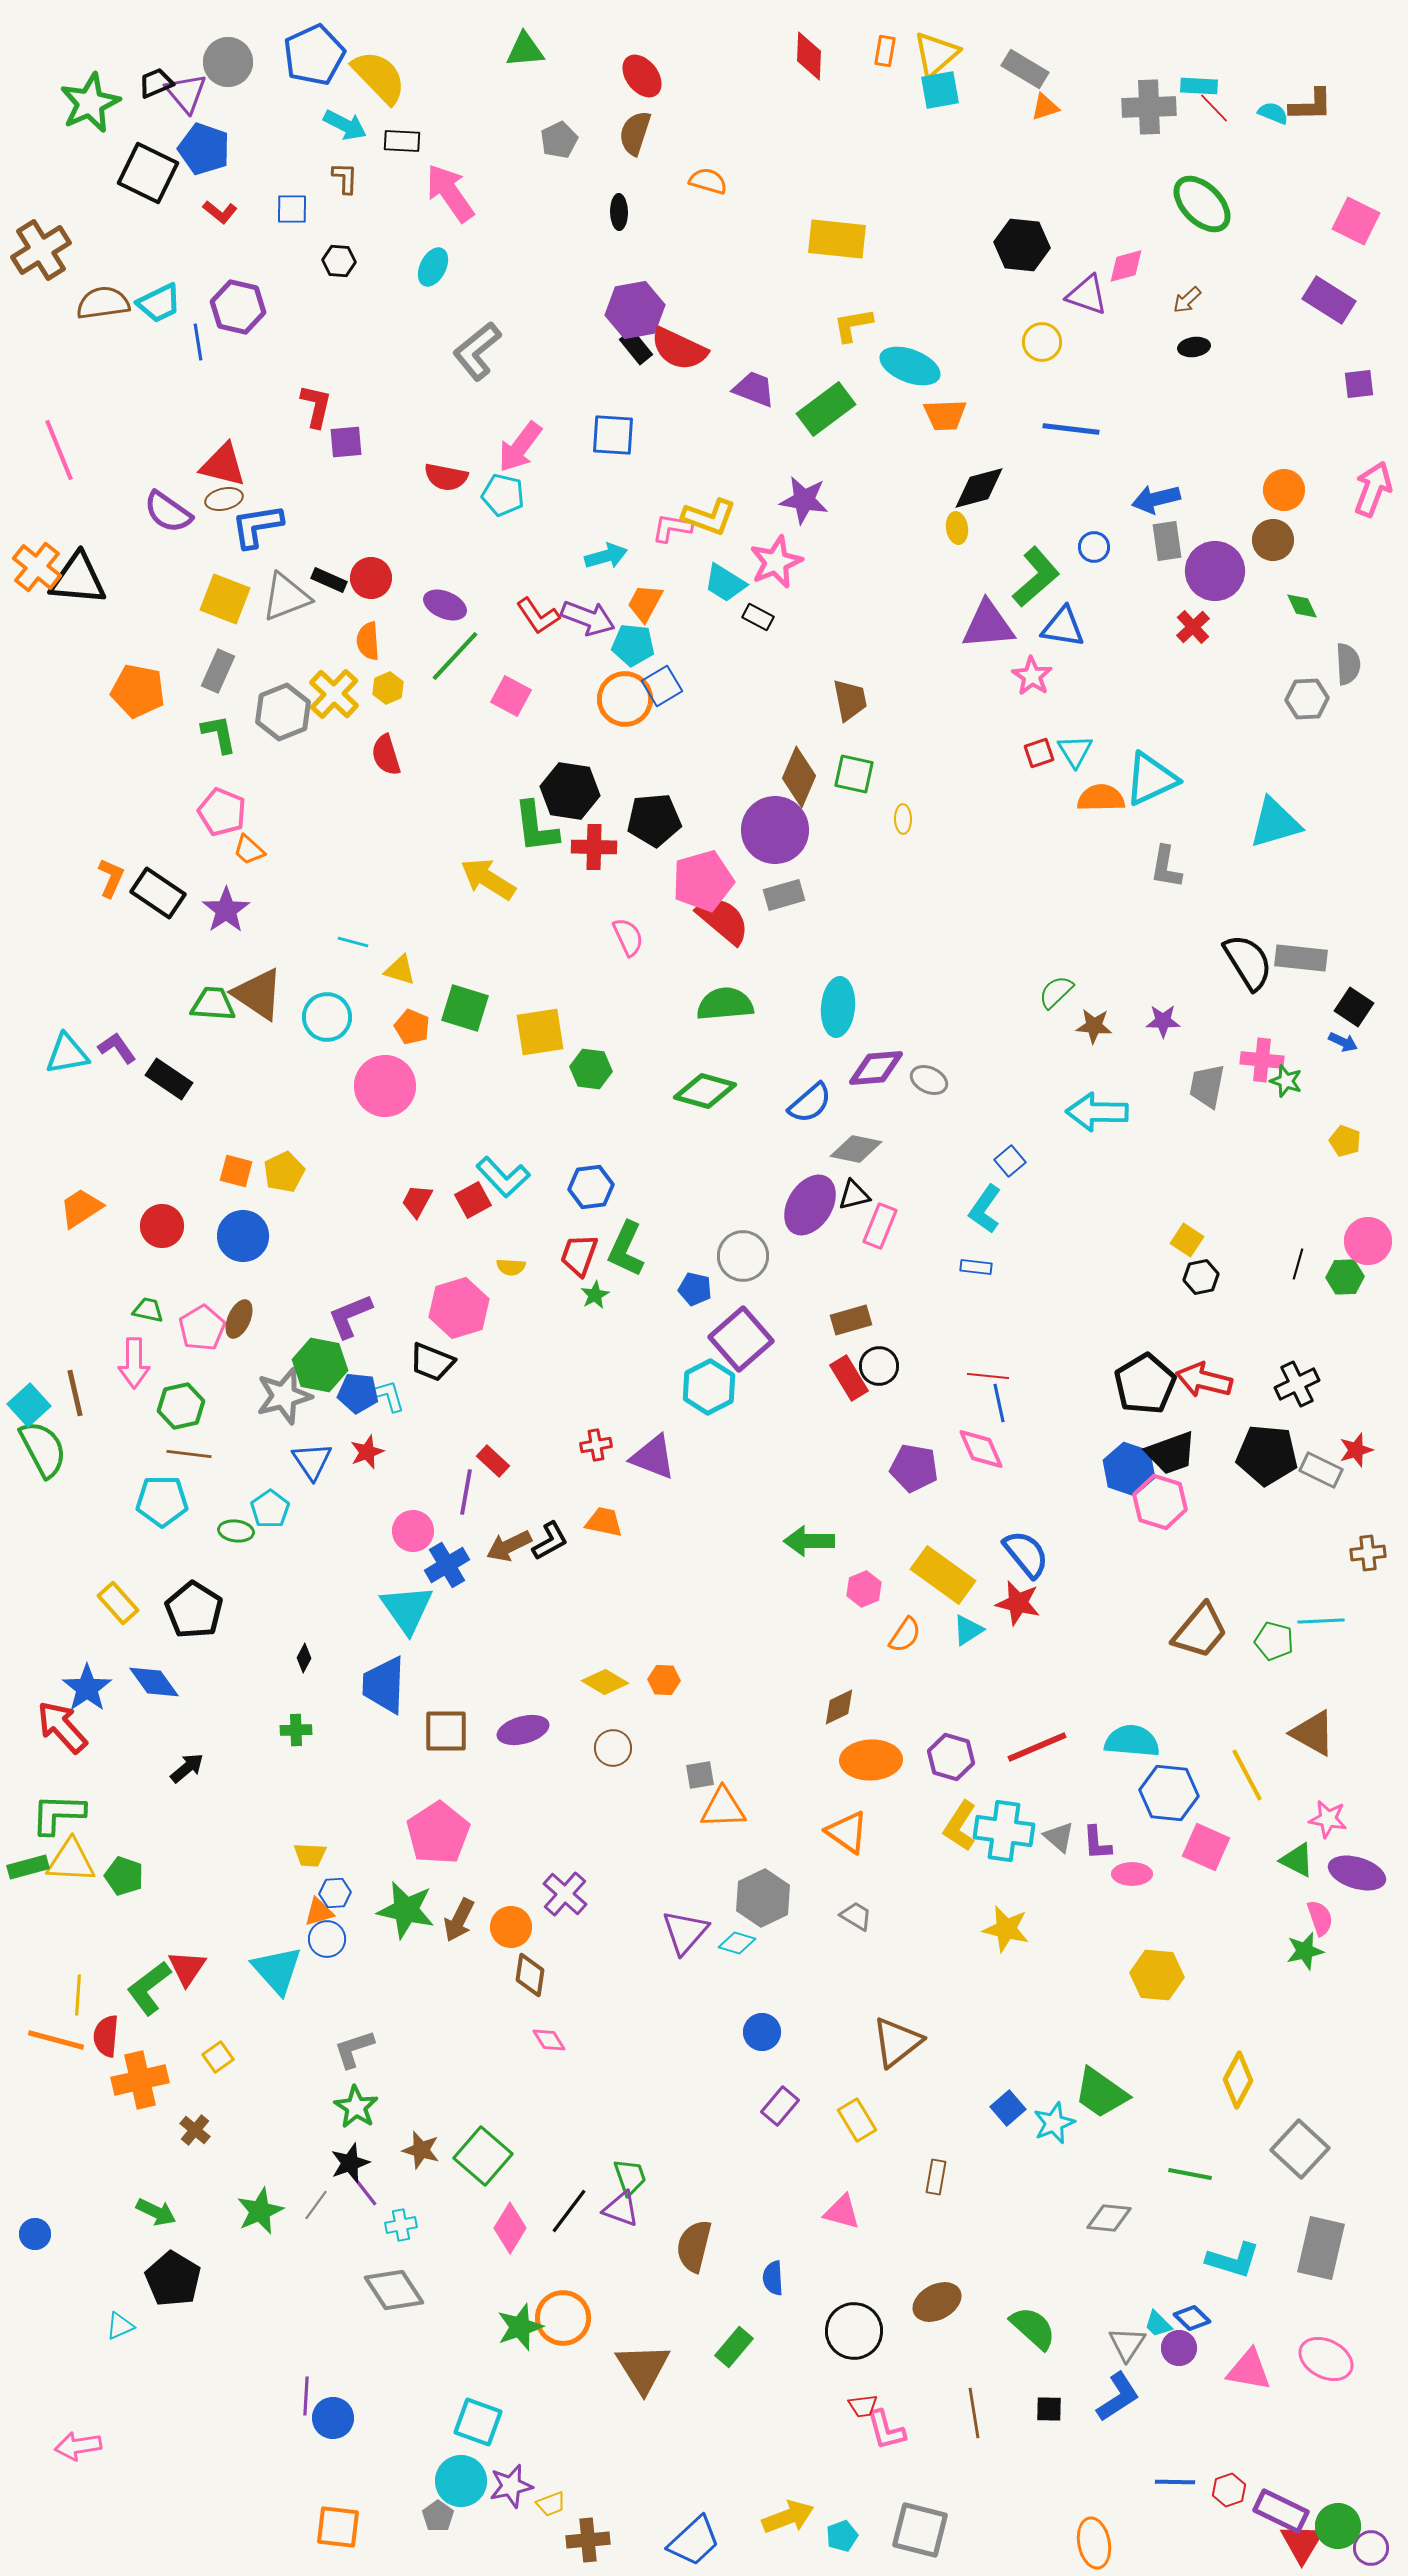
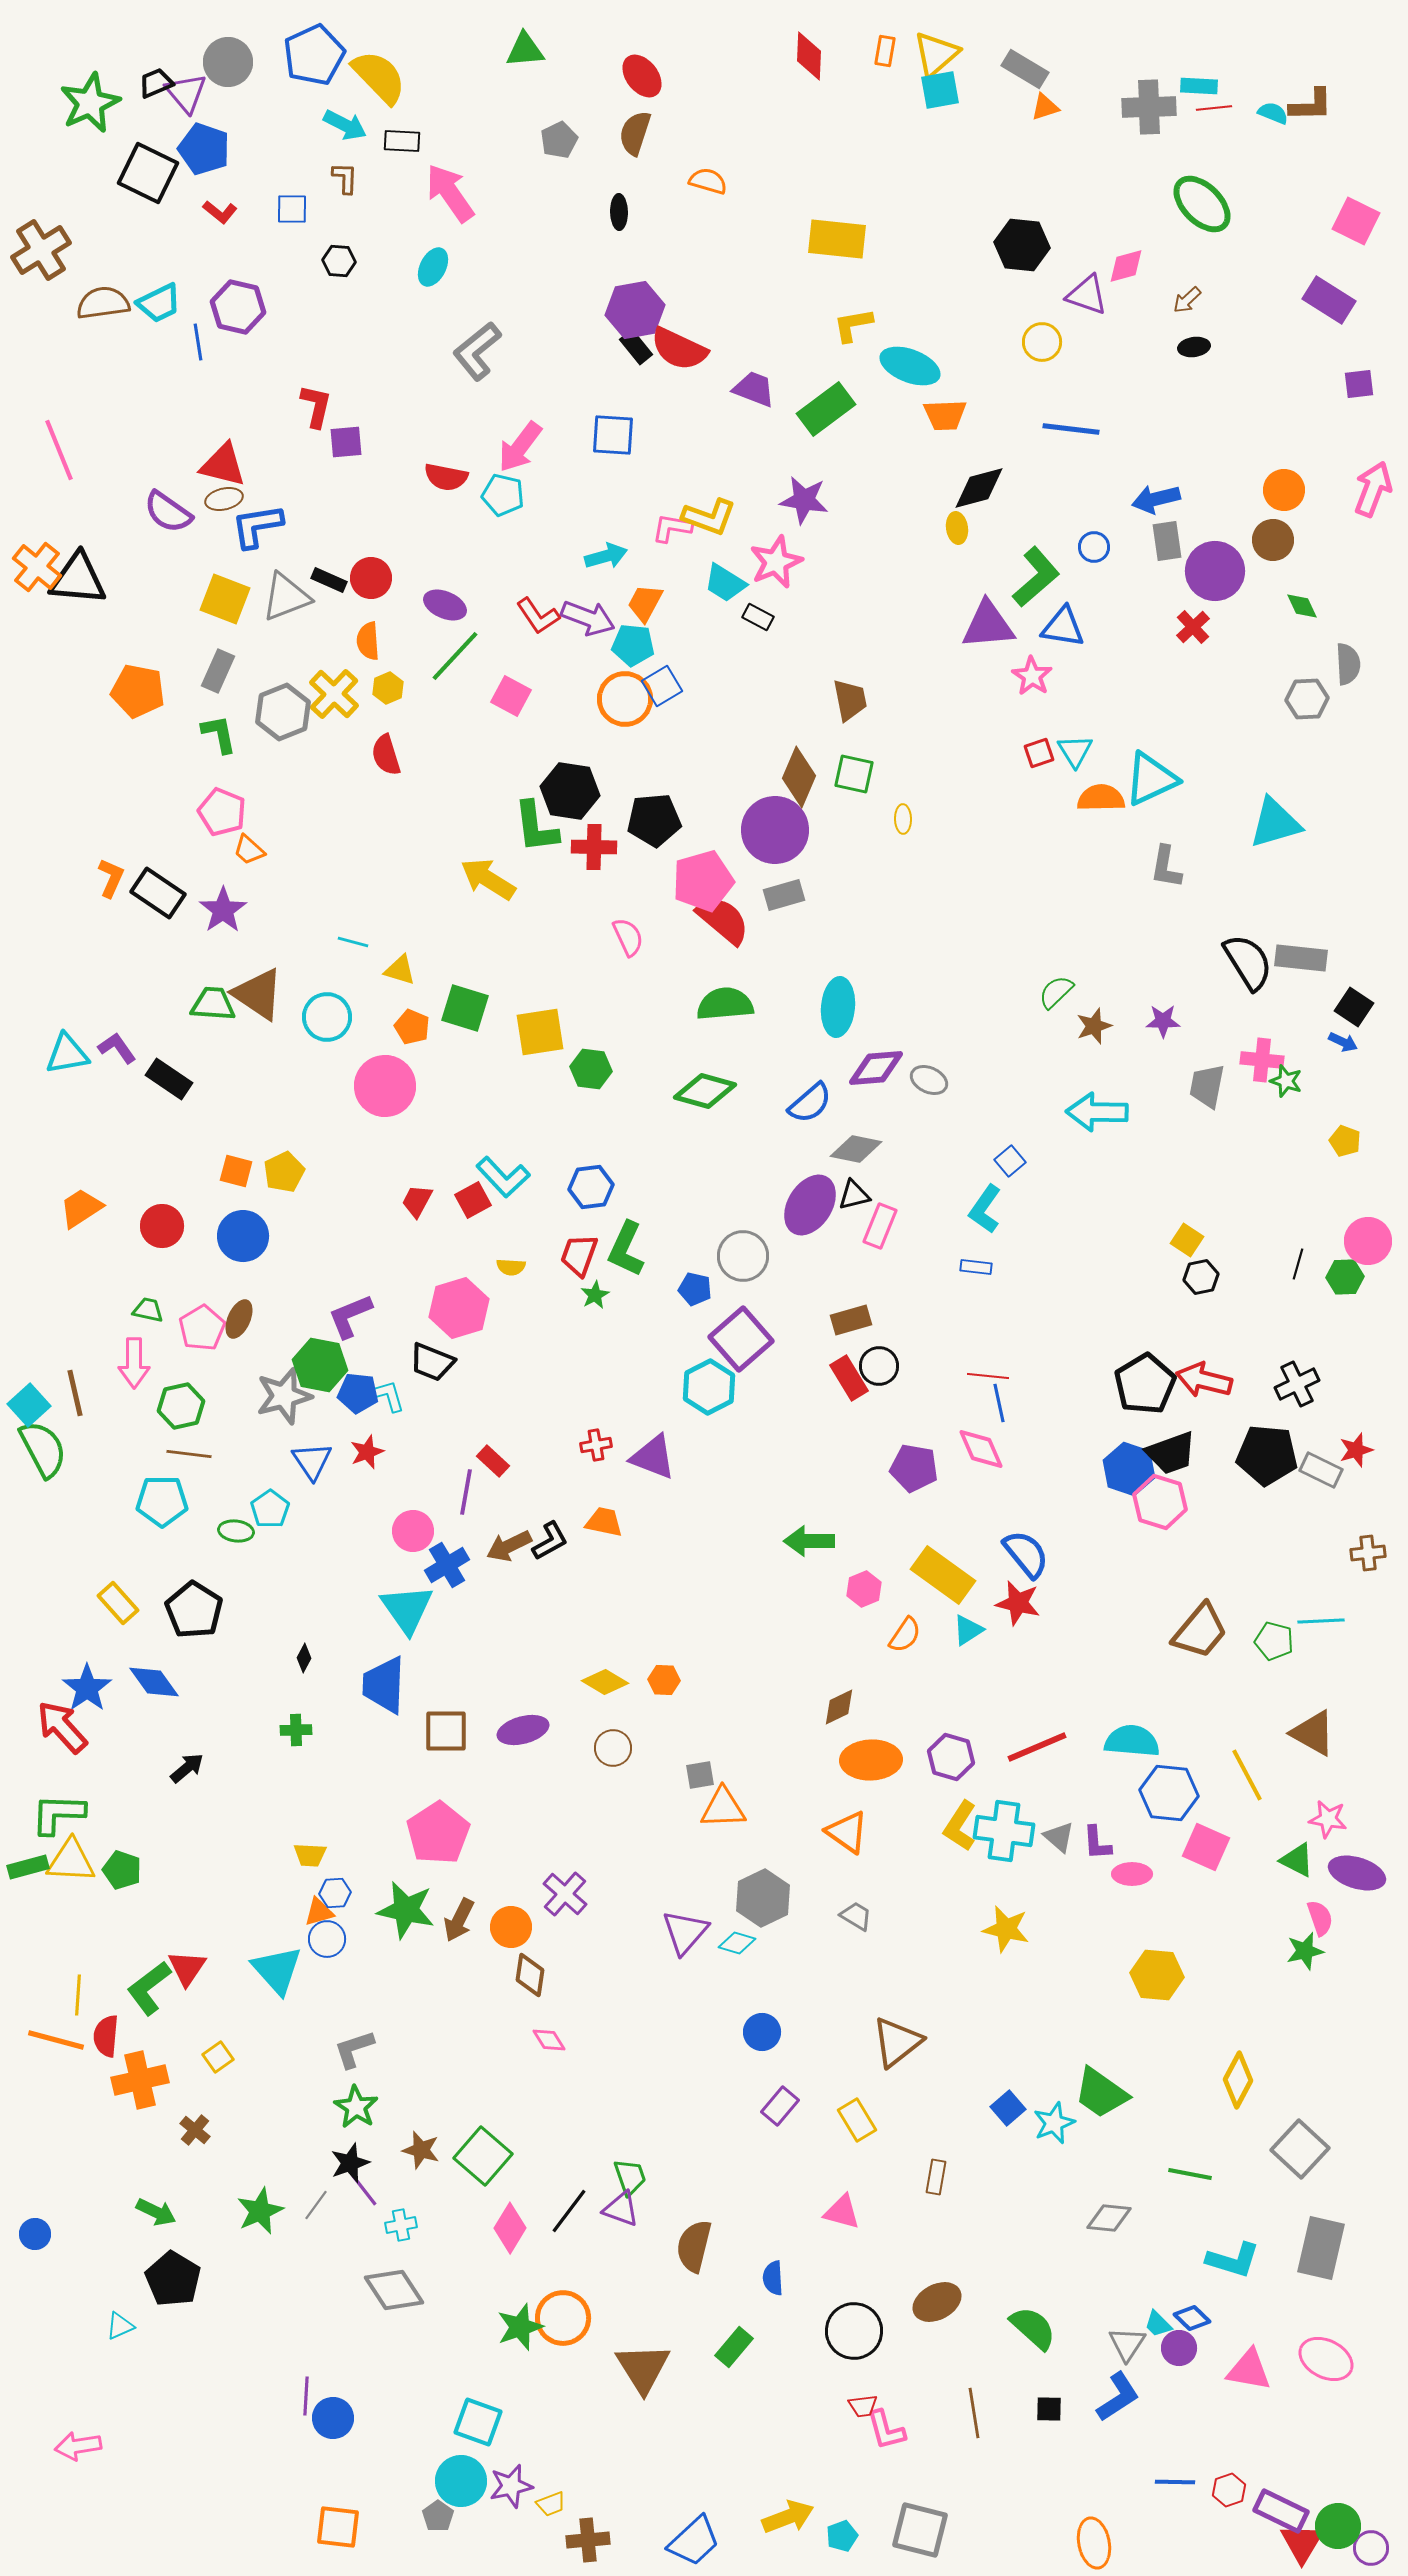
red line at (1214, 108): rotated 52 degrees counterclockwise
purple star at (226, 910): moved 3 px left
brown star at (1094, 1026): rotated 24 degrees counterclockwise
green pentagon at (124, 1876): moved 2 px left, 6 px up
